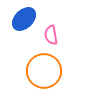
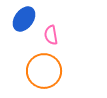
blue ellipse: rotated 10 degrees counterclockwise
